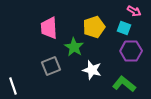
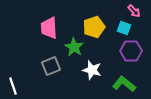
pink arrow: rotated 16 degrees clockwise
